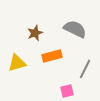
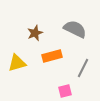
gray line: moved 2 px left, 1 px up
pink square: moved 2 px left
